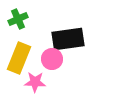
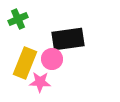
yellow rectangle: moved 6 px right, 5 px down
pink star: moved 5 px right
